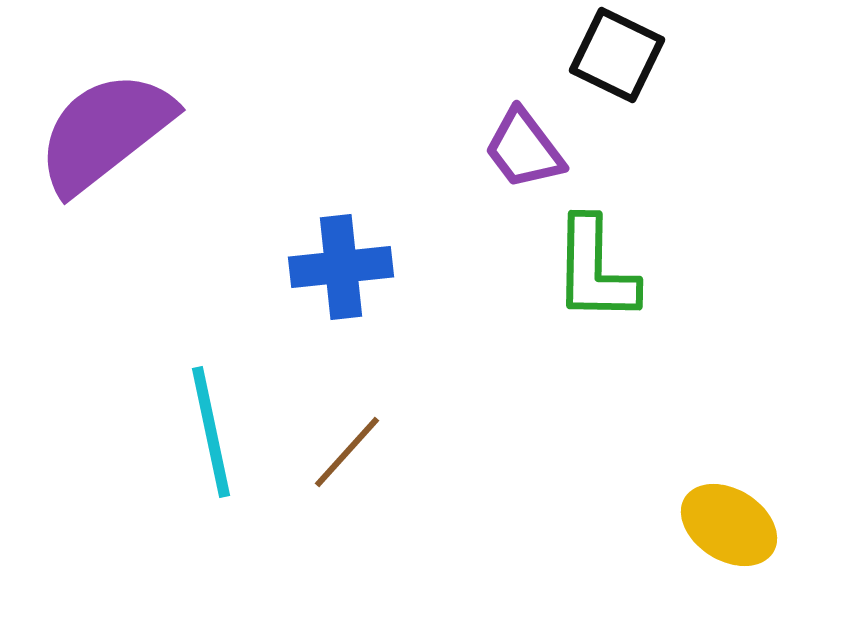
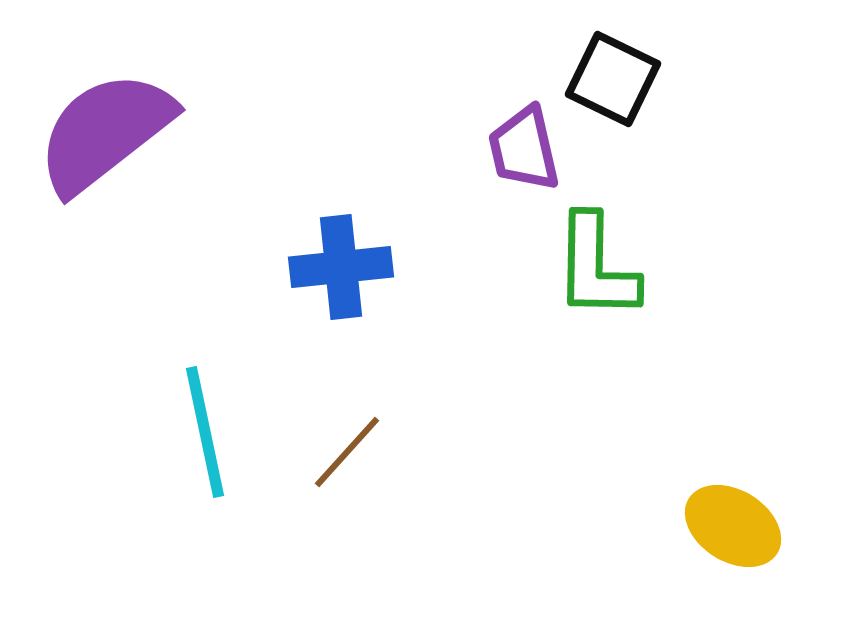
black square: moved 4 px left, 24 px down
purple trapezoid: rotated 24 degrees clockwise
green L-shape: moved 1 px right, 3 px up
cyan line: moved 6 px left
yellow ellipse: moved 4 px right, 1 px down
